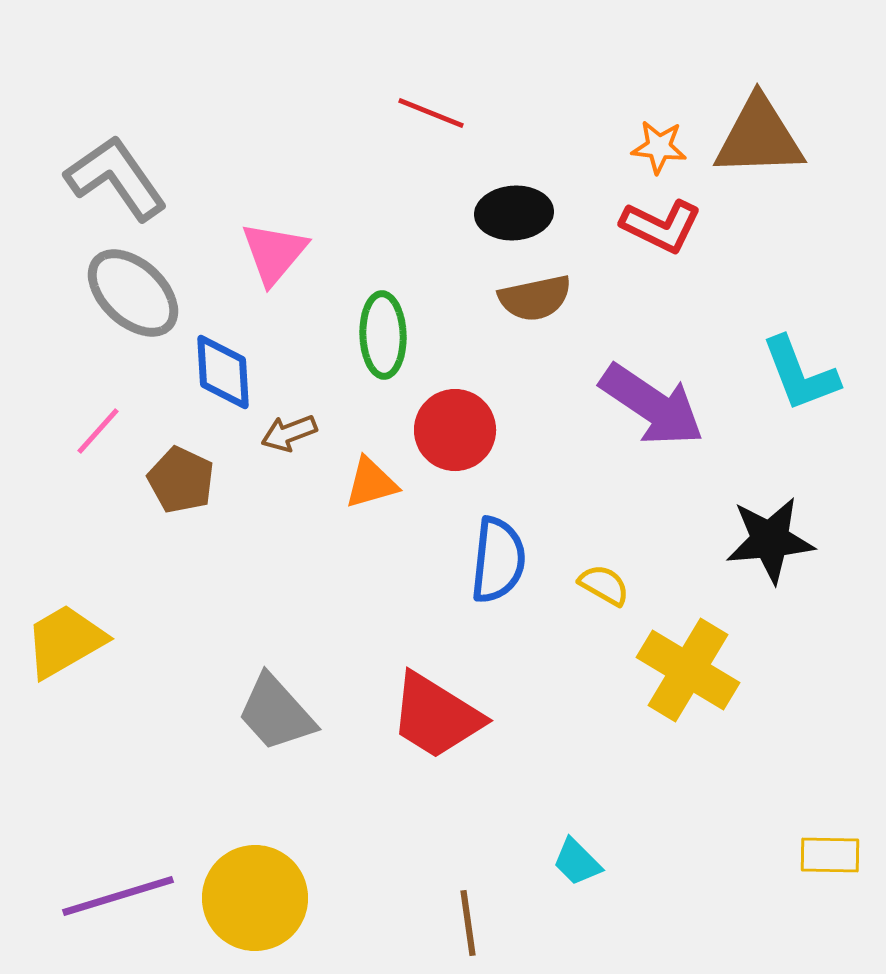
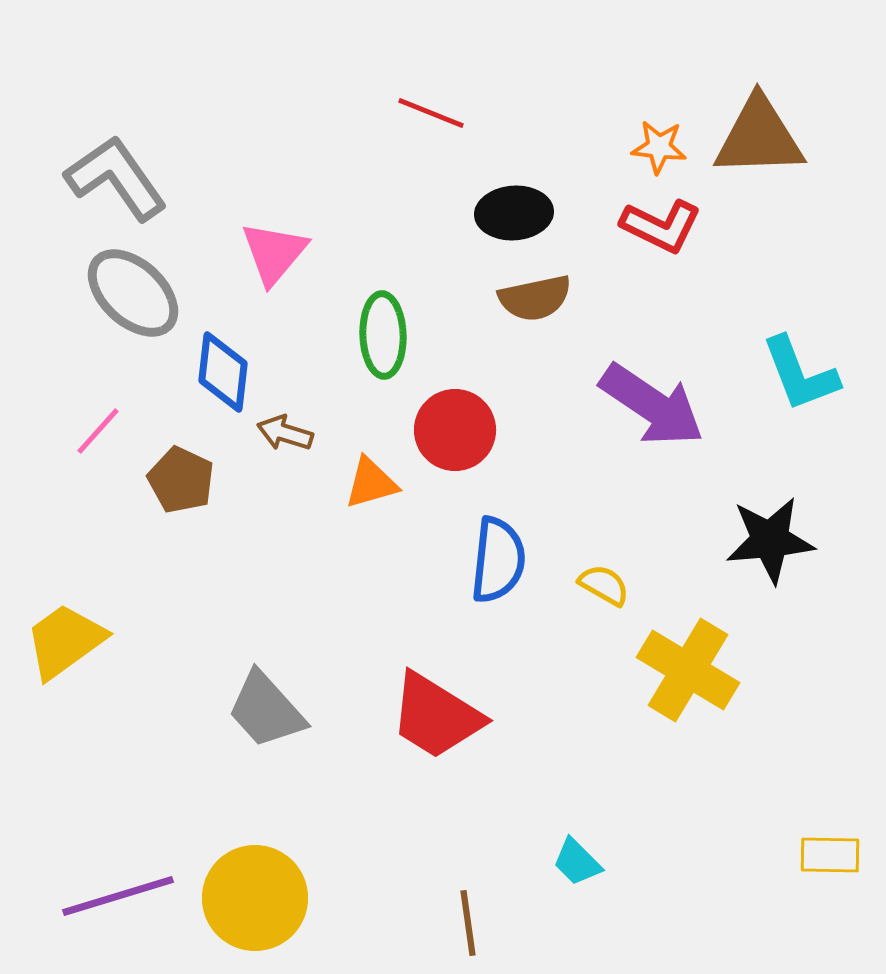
blue diamond: rotated 10 degrees clockwise
brown arrow: moved 4 px left; rotated 38 degrees clockwise
yellow trapezoid: rotated 6 degrees counterclockwise
gray trapezoid: moved 10 px left, 3 px up
